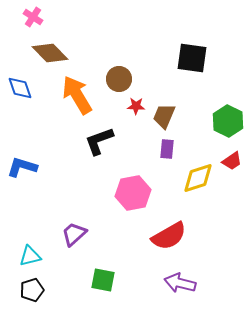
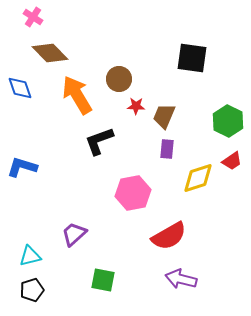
purple arrow: moved 1 px right, 4 px up
